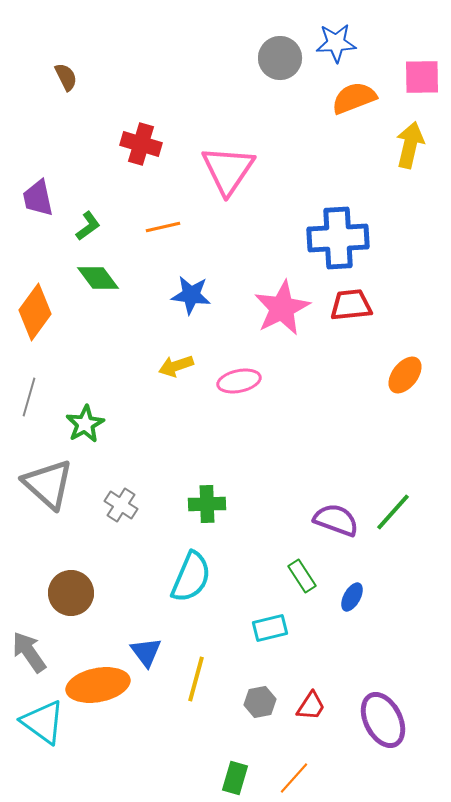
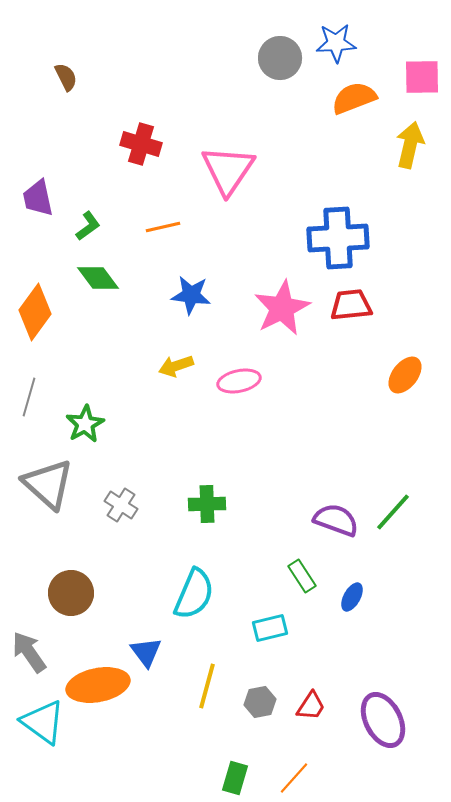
cyan semicircle at (191, 577): moved 3 px right, 17 px down
yellow line at (196, 679): moved 11 px right, 7 px down
